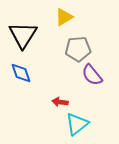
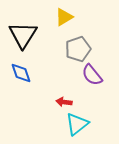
gray pentagon: rotated 15 degrees counterclockwise
red arrow: moved 4 px right
